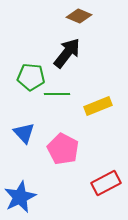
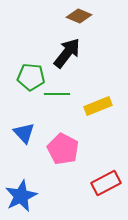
blue star: moved 1 px right, 1 px up
